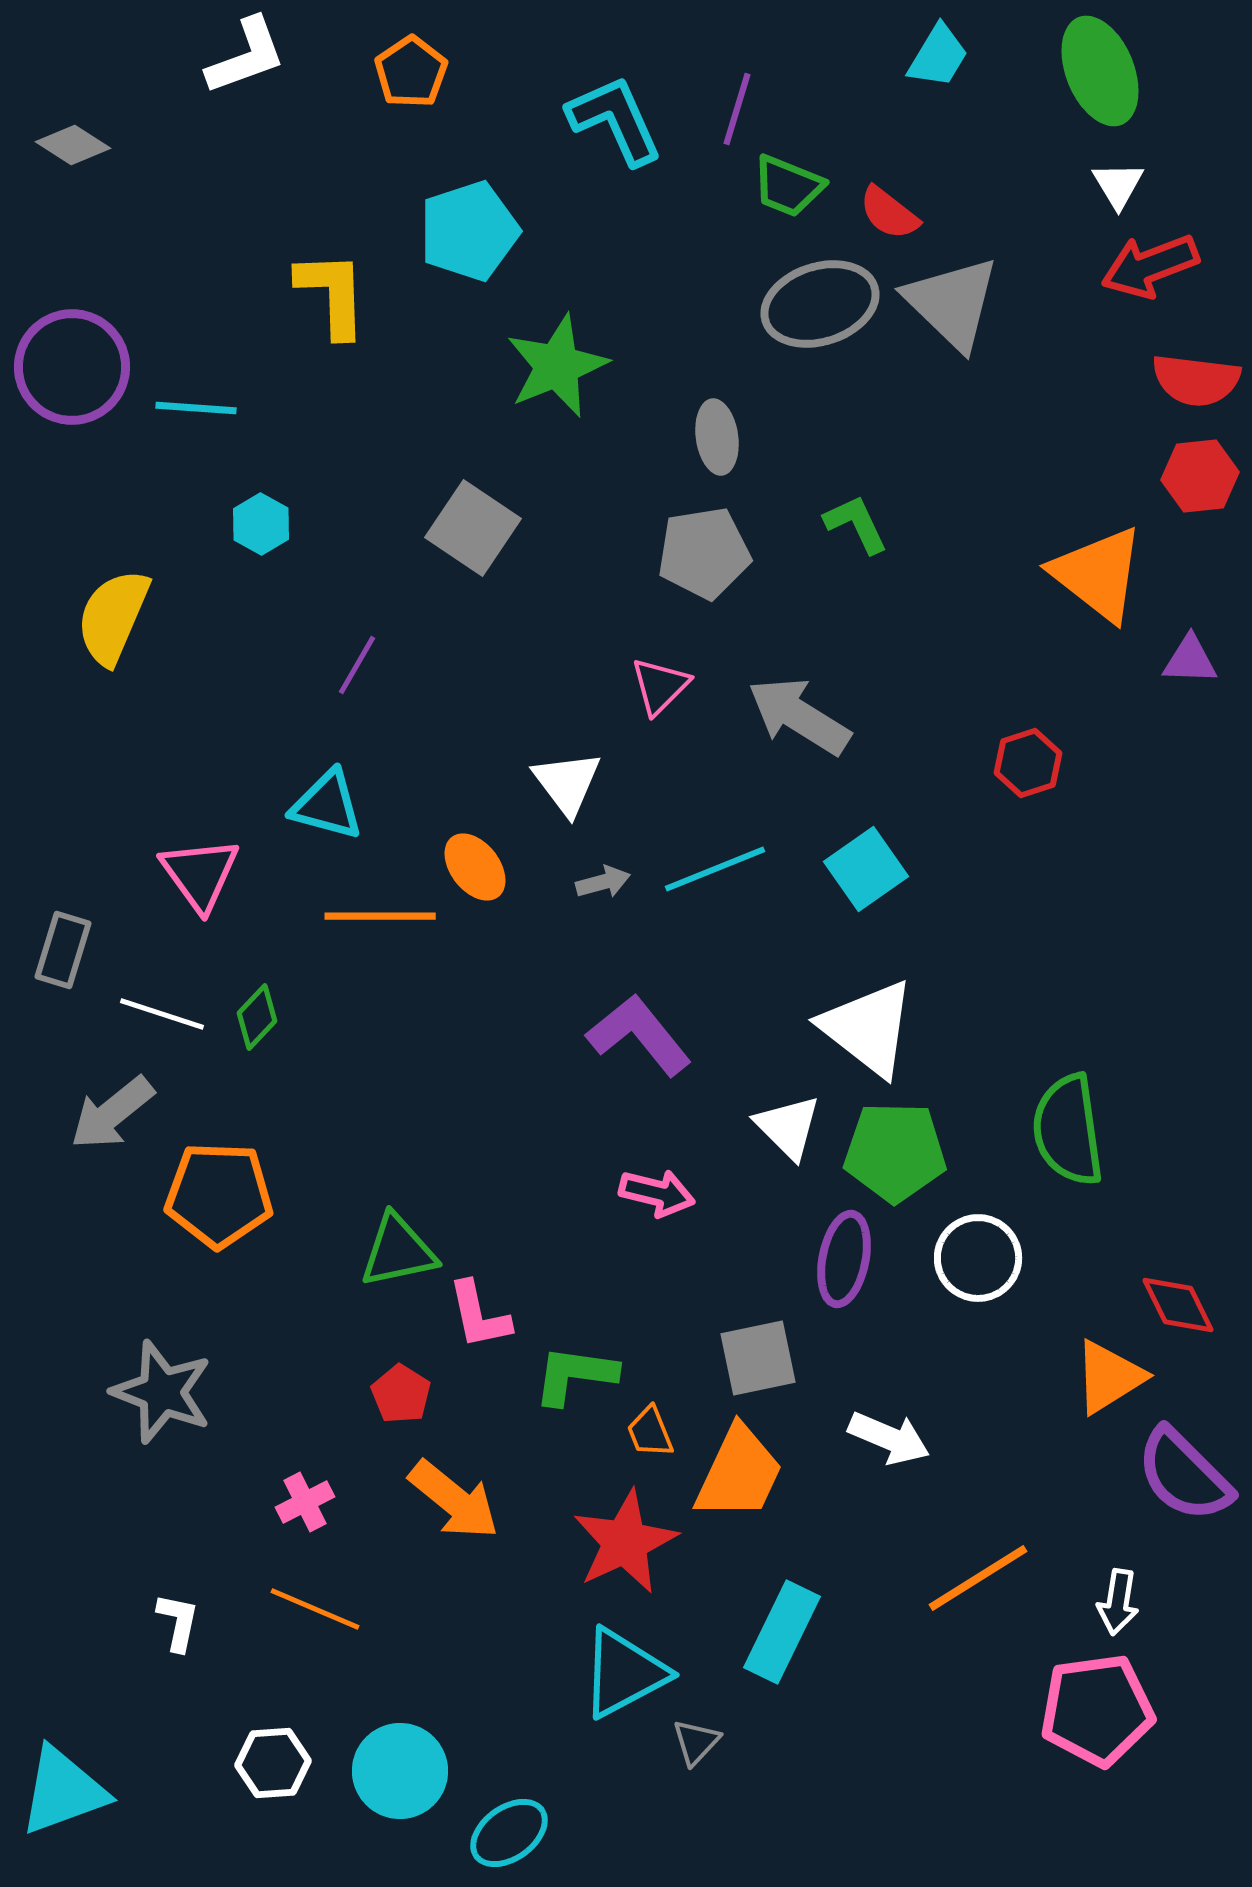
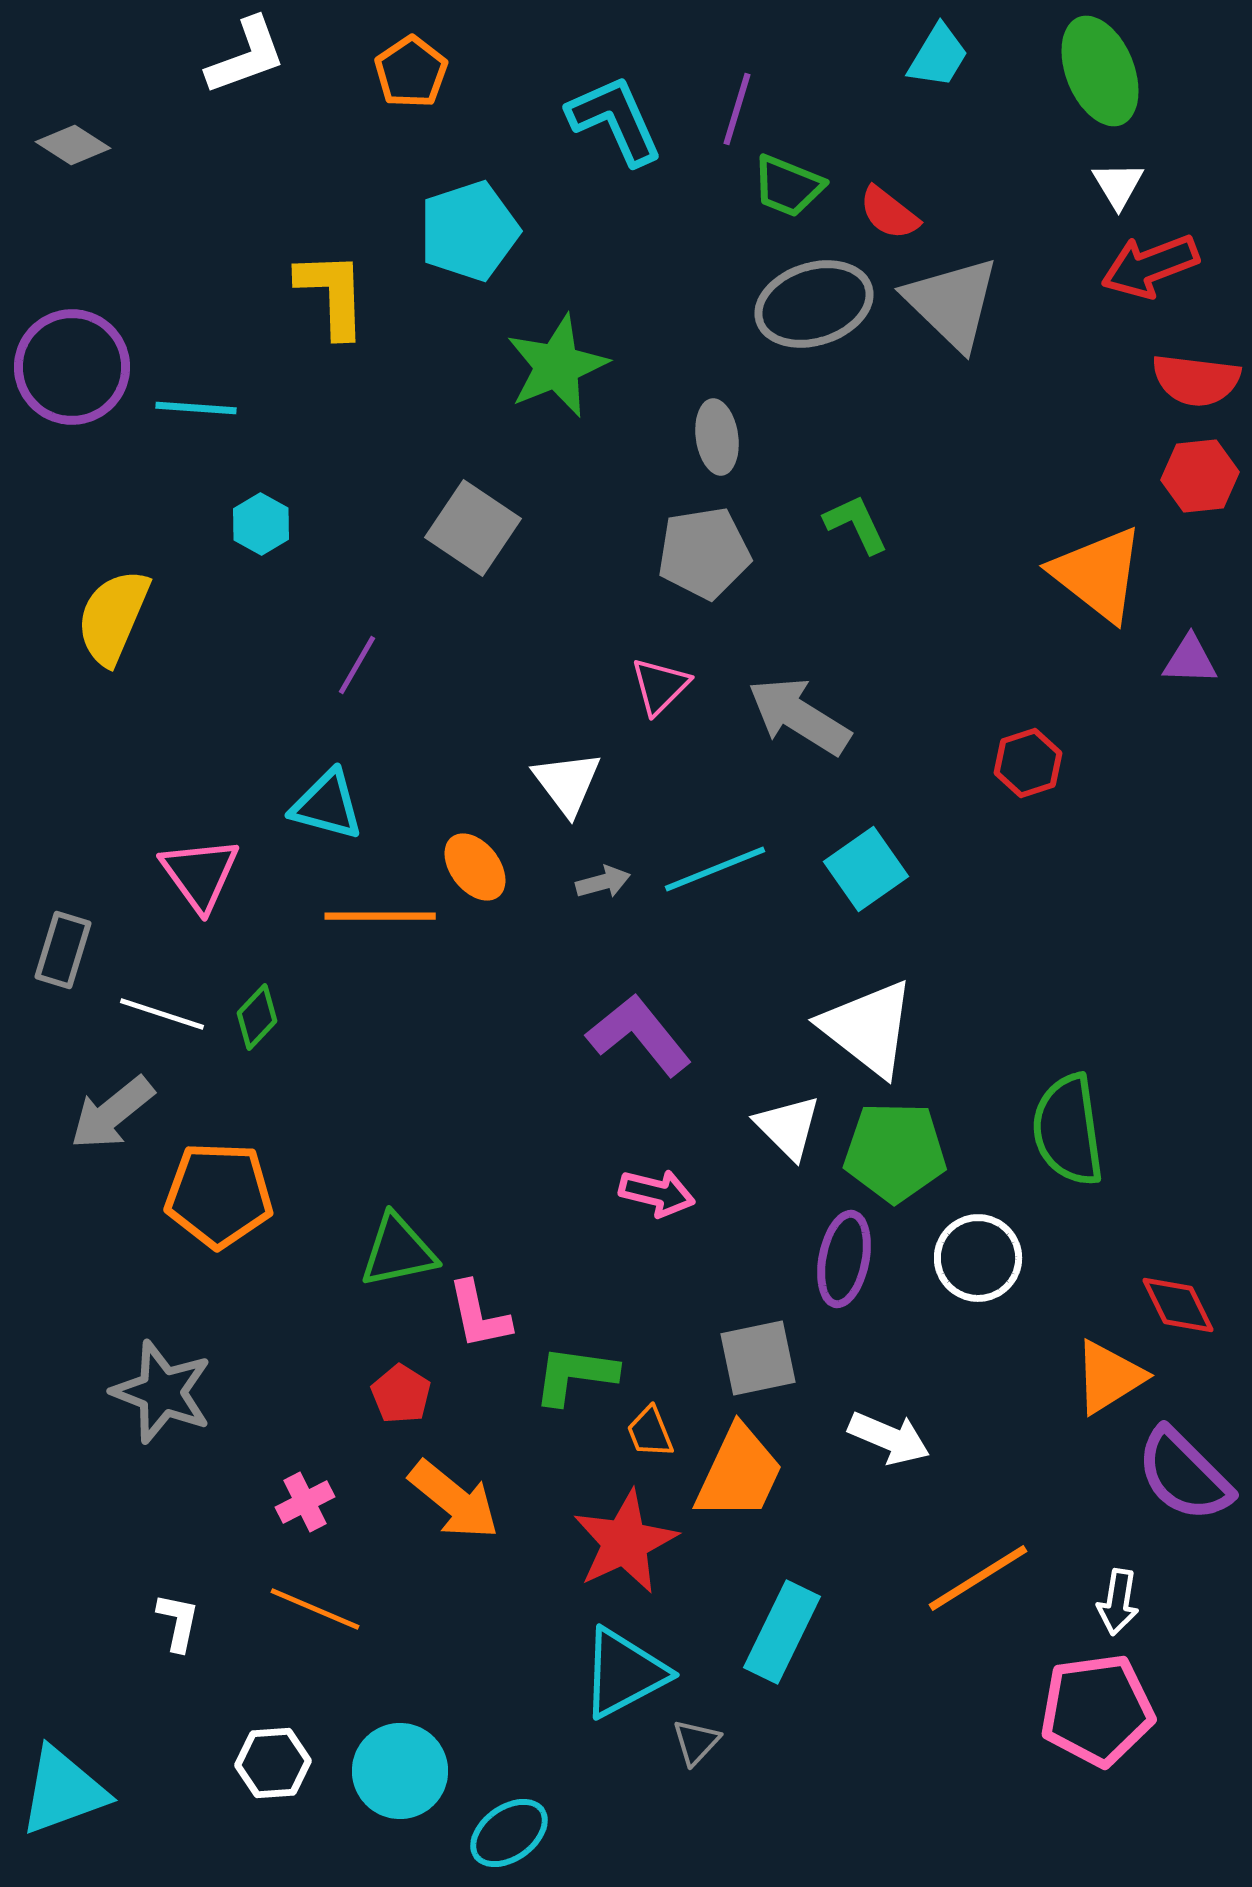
gray ellipse at (820, 304): moved 6 px left
